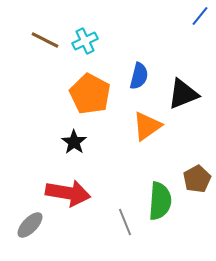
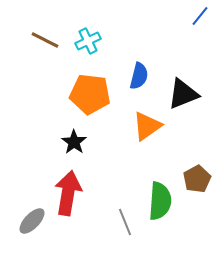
cyan cross: moved 3 px right
orange pentagon: rotated 21 degrees counterclockwise
red arrow: rotated 90 degrees counterclockwise
gray ellipse: moved 2 px right, 4 px up
